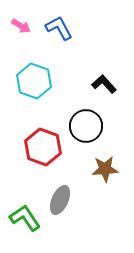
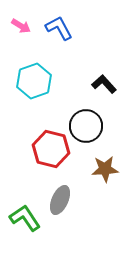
cyan hexagon: rotated 20 degrees clockwise
red hexagon: moved 8 px right, 2 px down; rotated 6 degrees counterclockwise
